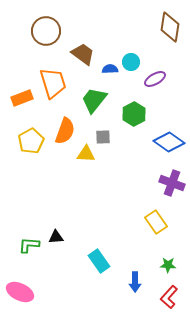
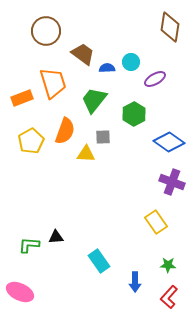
blue semicircle: moved 3 px left, 1 px up
purple cross: moved 1 px up
